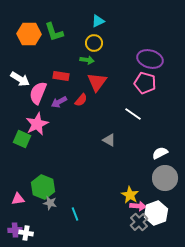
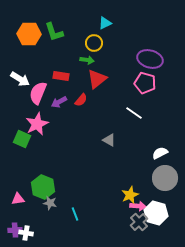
cyan triangle: moved 7 px right, 2 px down
red triangle: moved 3 px up; rotated 15 degrees clockwise
white line: moved 1 px right, 1 px up
yellow star: rotated 18 degrees clockwise
white hexagon: rotated 25 degrees counterclockwise
